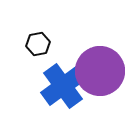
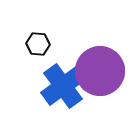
black hexagon: rotated 15 degrees clockwise
